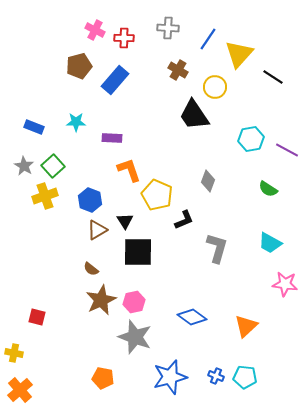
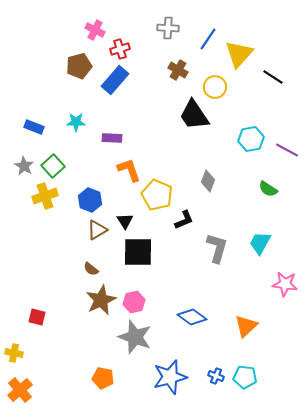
red cross at (124, 38): moved 4 px left, 11 px down; rotated 18 degrees counterclockwise
cyan trapezoid at (270, 243): moved 10 px left; rotated 90 degrees clockwise
